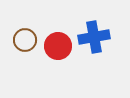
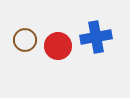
blue cross: moved 2 px right
